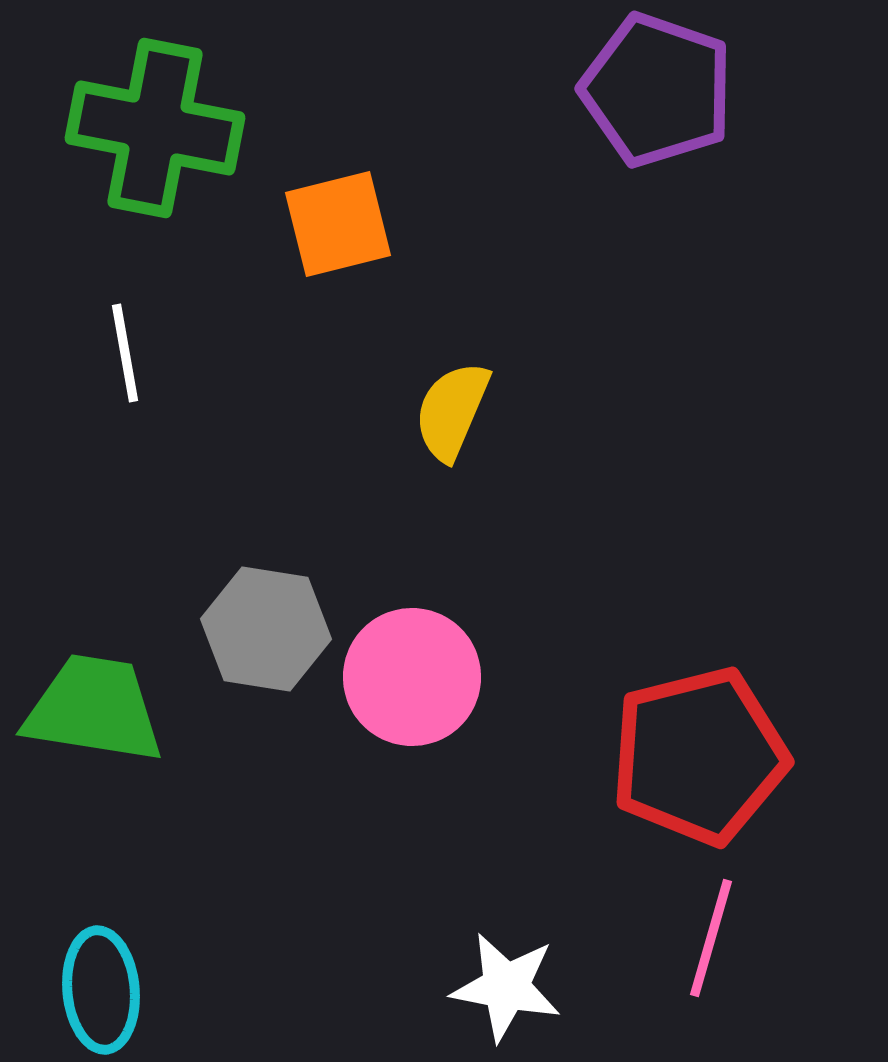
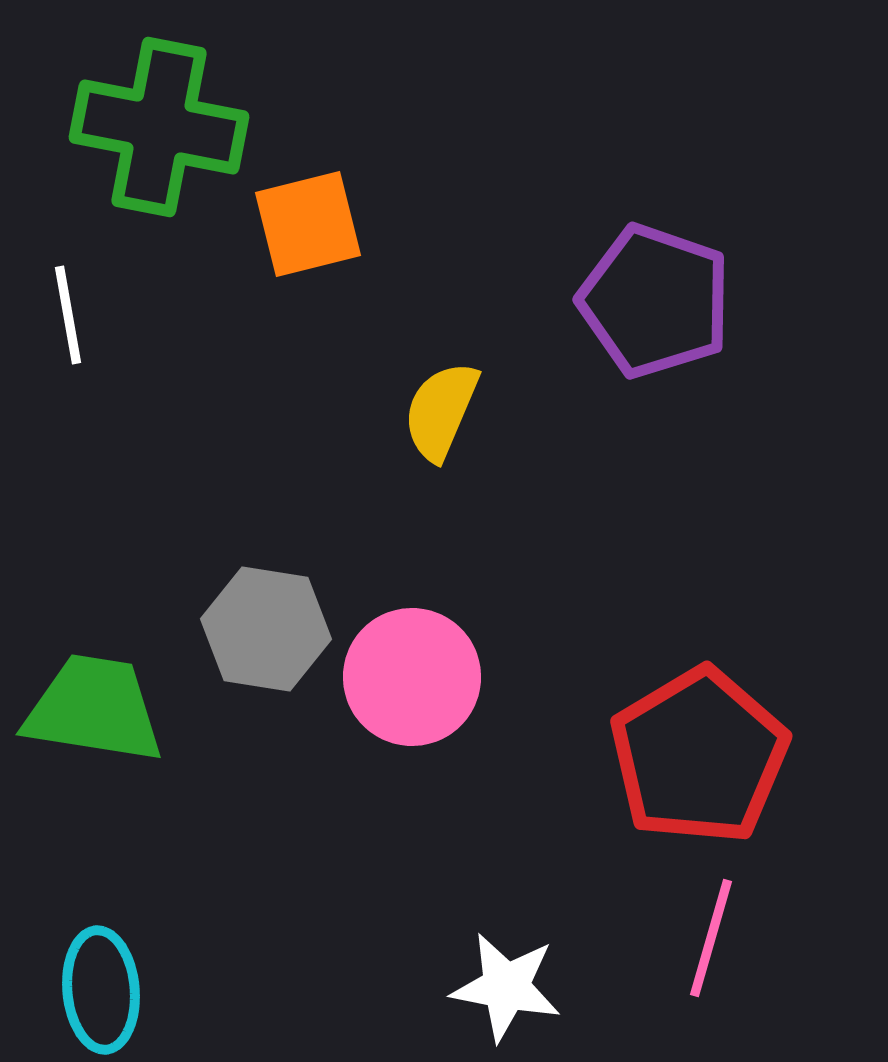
purple pentagon: moved 2 px left, 211 px down
green cross: moved 4 px right, 1 px up
orange square: moved 30 px left
white line: moved 57 px left, 38 px up
yellow semicircle: moved 11 px left
red pentagon: rotated 17 degrees counterclockwise
